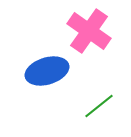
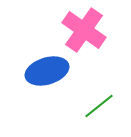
pink cross: moved 5 px left, 1 px up
